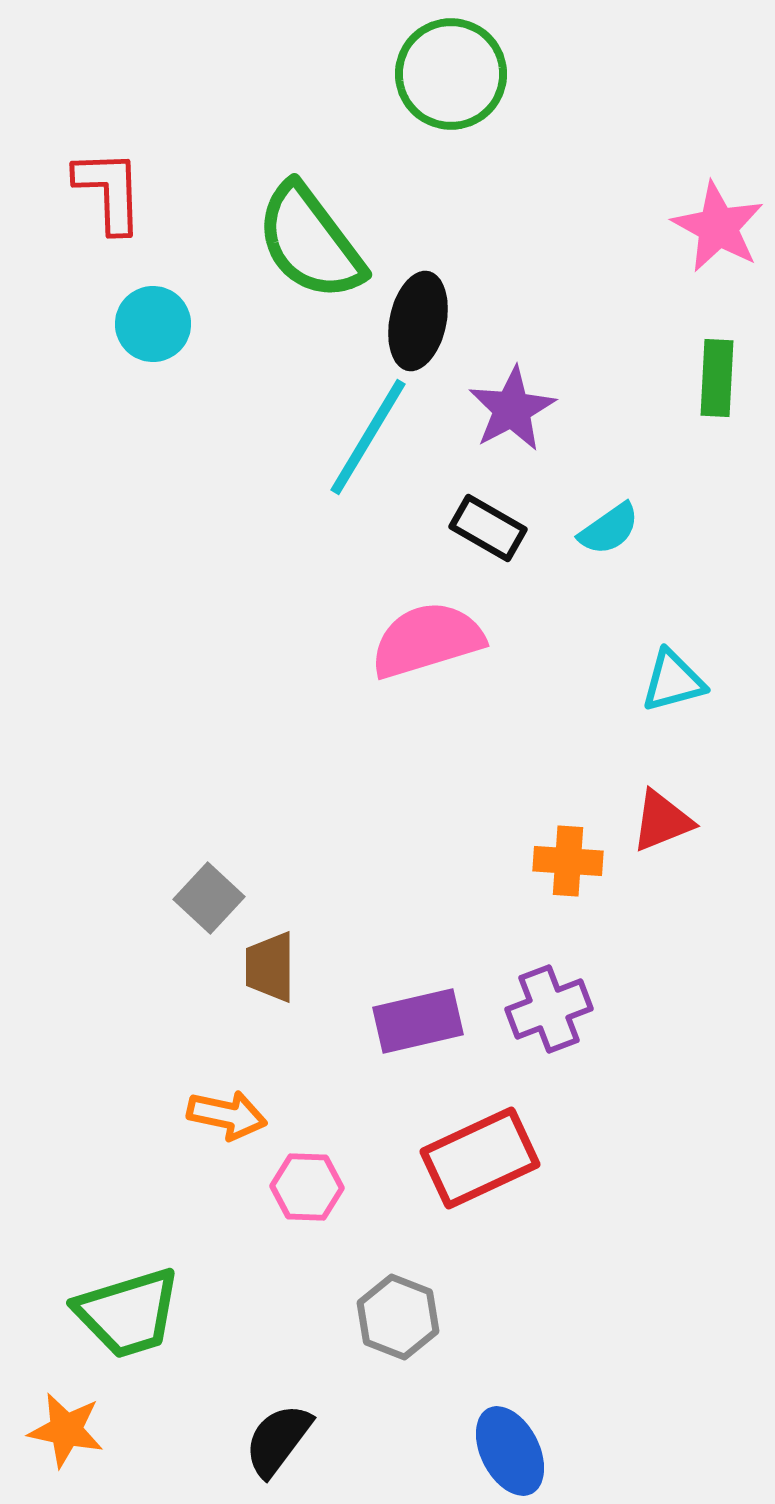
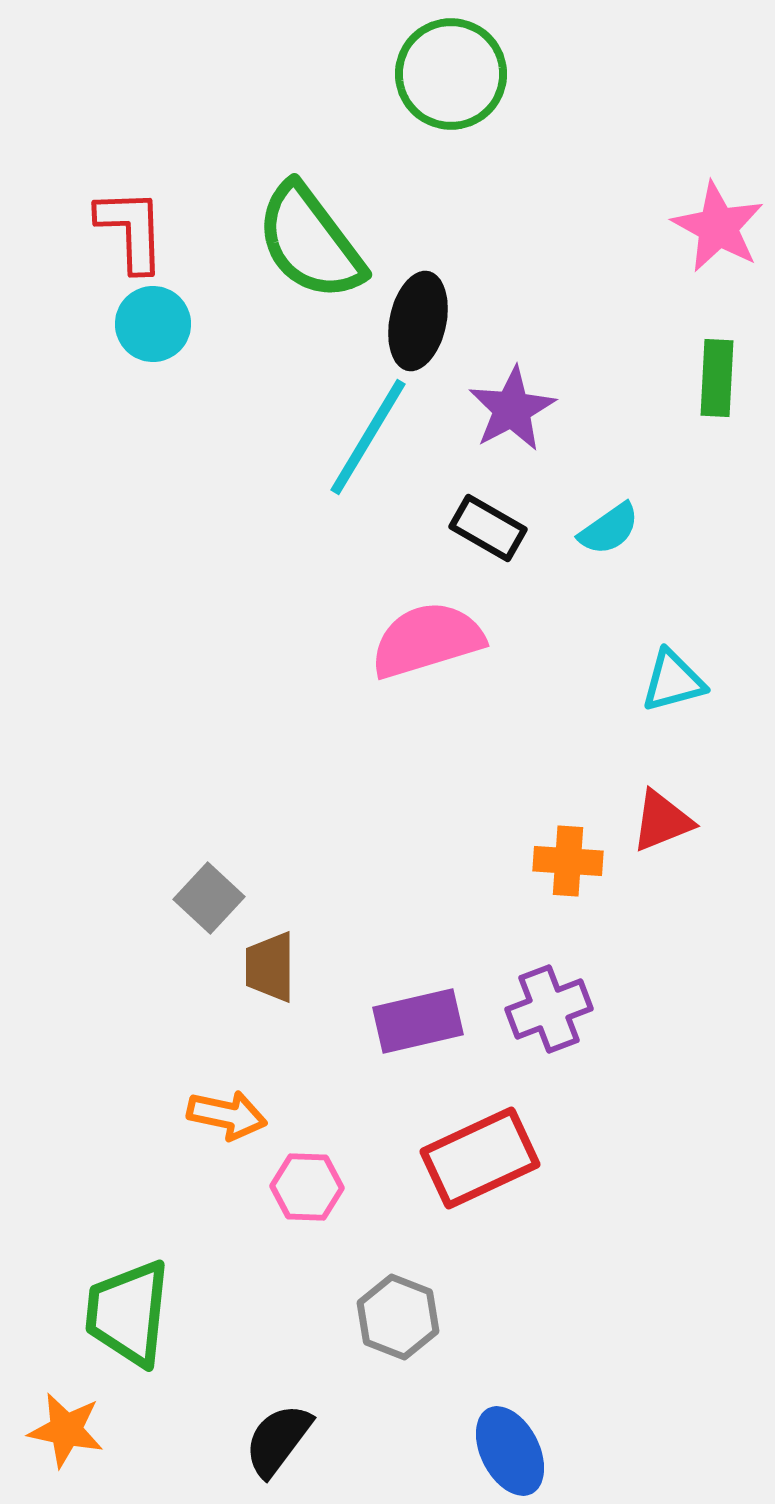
red L-shape: moved 22 px right, 39 px down
green trapezoid: rotated 113 degrees clockwise
